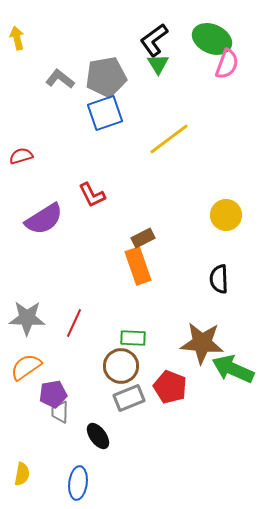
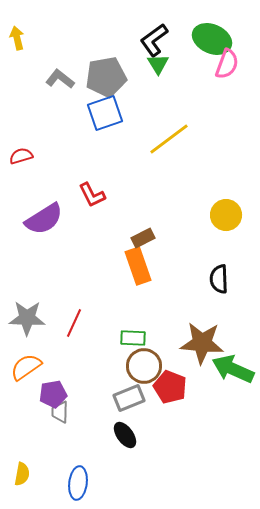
brown circle: moved 23 px right
black ellipse: moved 27 px right, 1 px up
